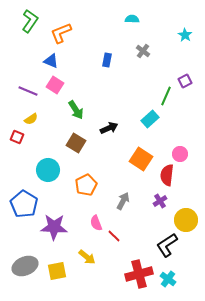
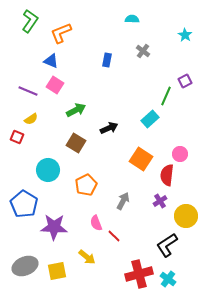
green arrow: rotated 84 degrees counterclockwise
yellow circle: moved 4 px up
